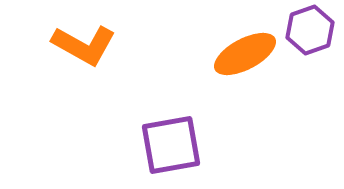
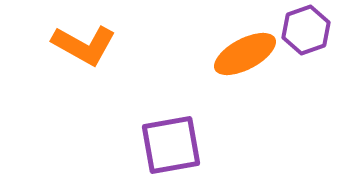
purple hexagon: moved 4 px left
